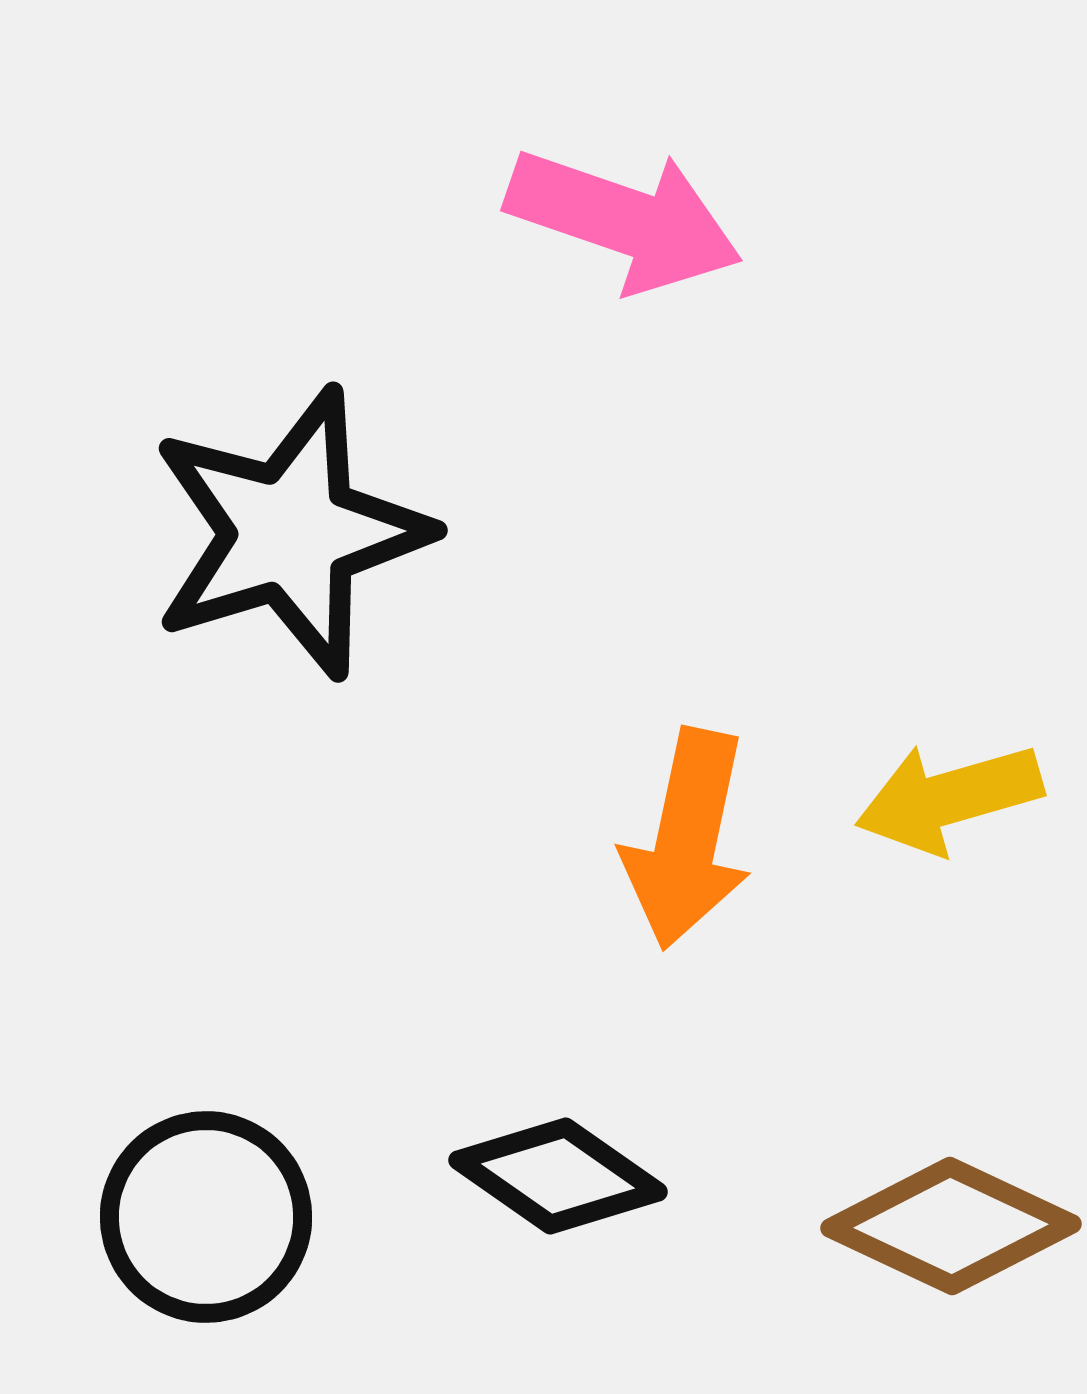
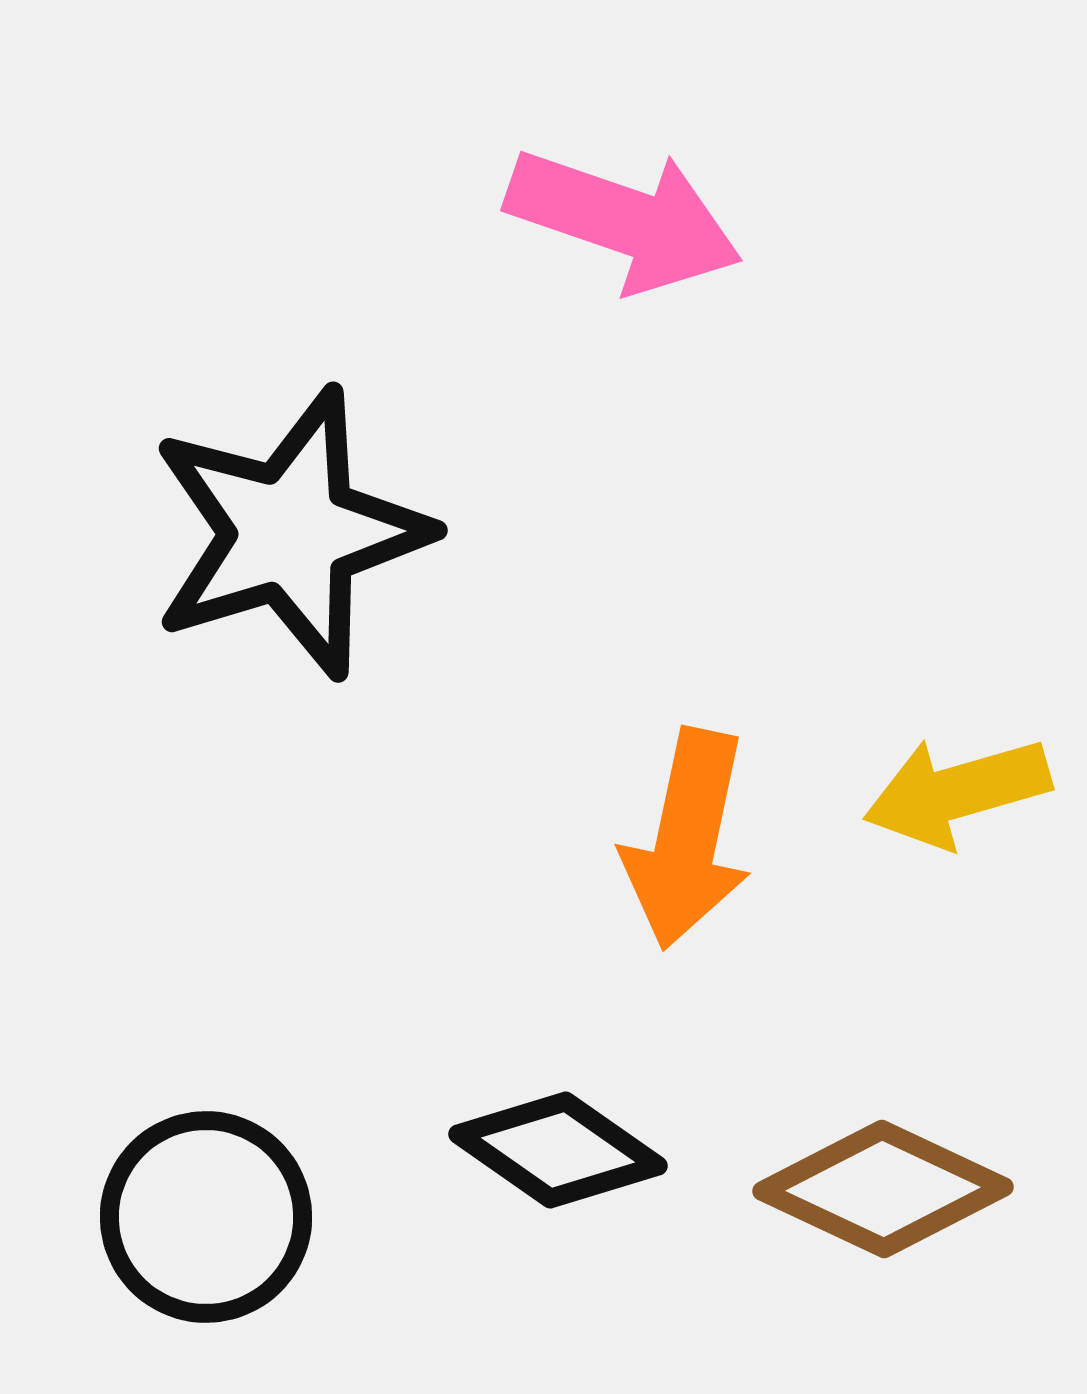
yellow arrow: moved 8 px right, 6 px up
black diamond: moved 26 px up
brown diamond: moved 68 px left, 37 px up
